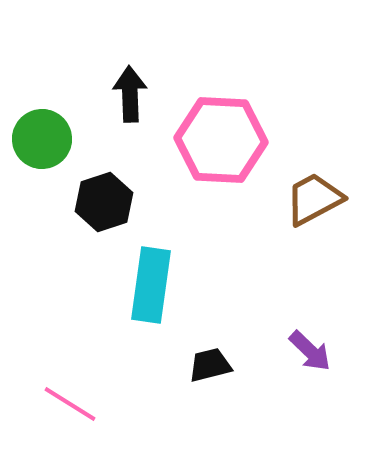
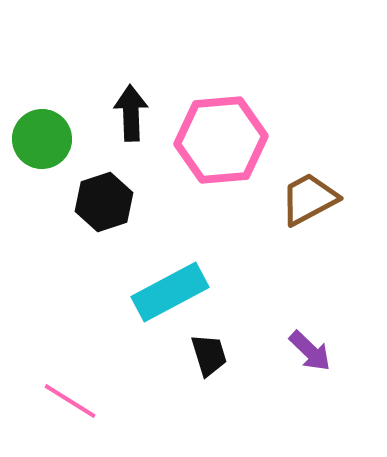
black arrow: moved 1 px right, 19 px down
pink hexagon: rotated 8 degrees counterclockwise
brown trapezoid: moved 5 px left
cyan rectangle: moved 19 px right, 7 px down; rotated 54 degrees clockwise
black trapezoid: moved 1 px left, 10 px up; rotated 87 degrees clockwise
pink line: moved 3 px up
